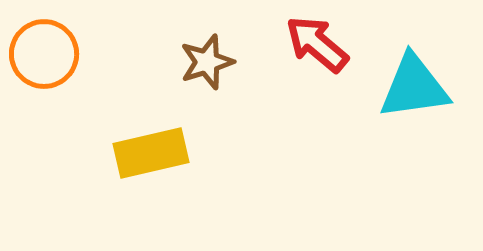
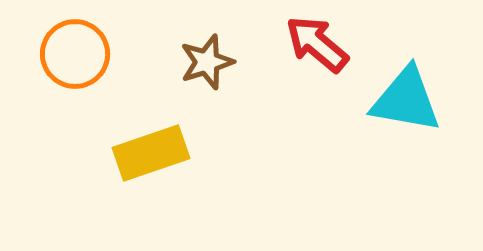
orange circle: moved 31 px right
cyan triangle: moved 8 px left, 13 px down; rotated 18 degrees clockwise
yellow rectangle: rotated 6 degrees counterclockwise
